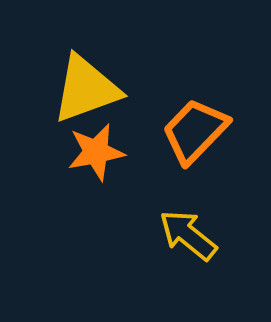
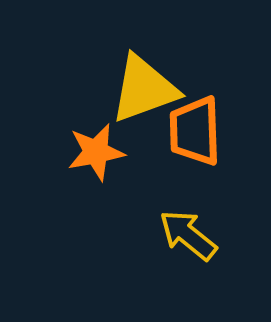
yellow triangle: moved 58 px right
orange trapezoid: rotated 46 degrees counterclockwise
